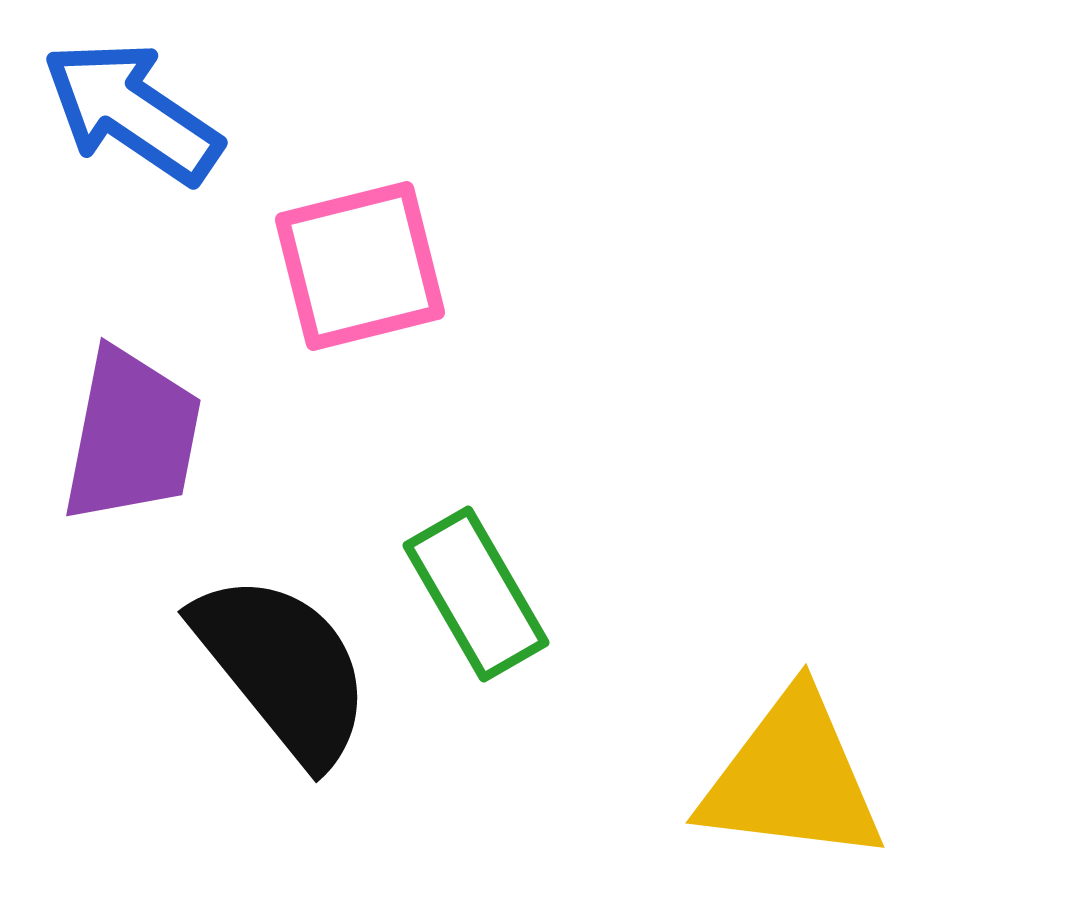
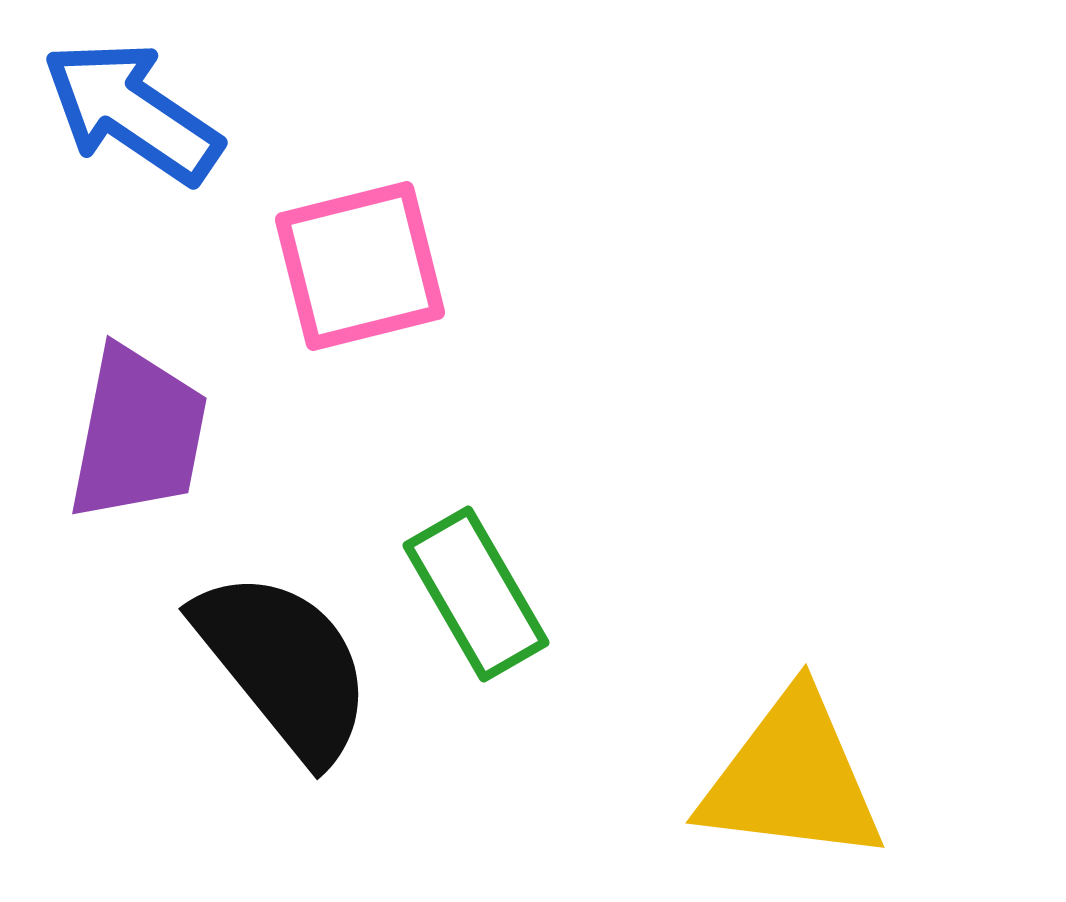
purple trapezoid: moved 6 px right, 2 px up
black semicircle: moved 1 px right, 3 px up
